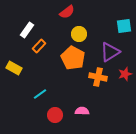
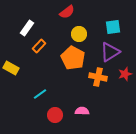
cyan square: moved 11 px left, 1 px down
white rectangle: moved 2 px up
yellow rectangle: moved 3 px left
